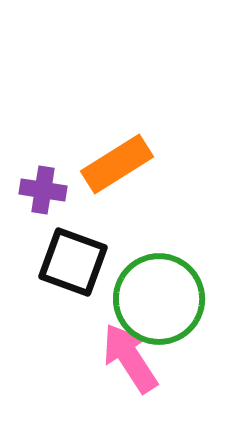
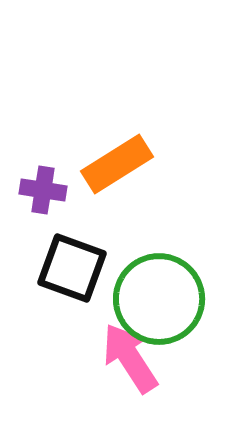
black square: moved 1 px left, 6 px down
